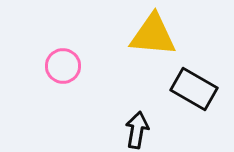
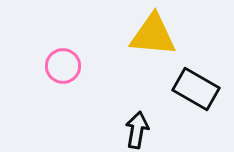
black rectangle: moved 2 px right
